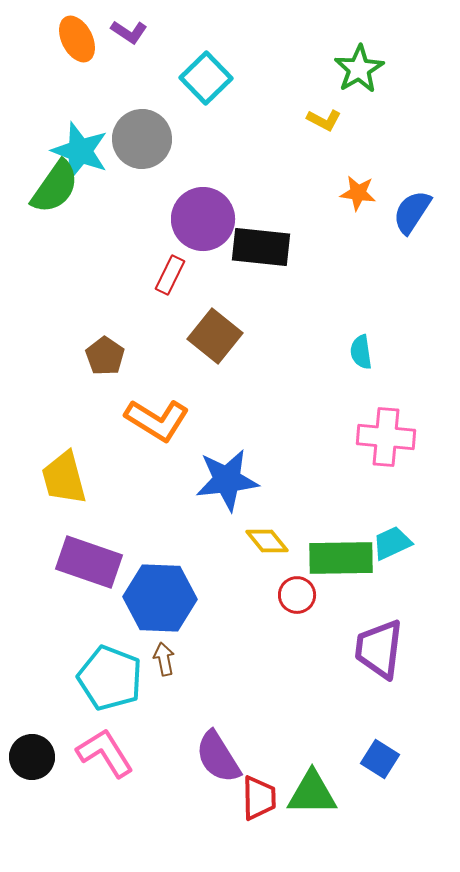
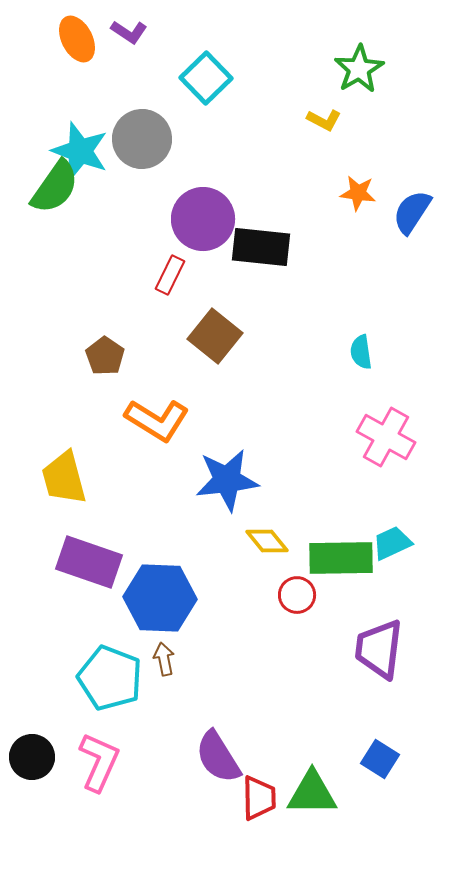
pink cross: rotated 24 degrees clockwise
pink L-shape: moved 6 px left, 9 px down; rotated 56 degrees clockwise
